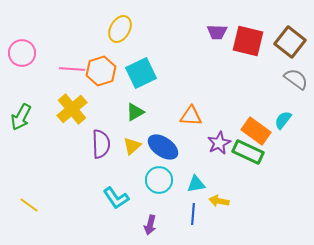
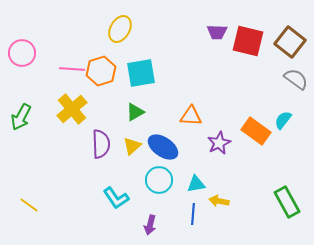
cyan square: rotated 16 degrees clockwise
green rectangle: moved 39 px right, 50 px down; rotated 36 degrees clockwise
